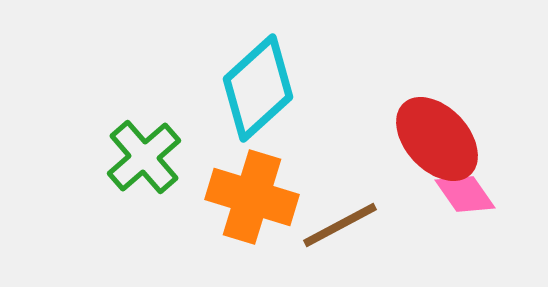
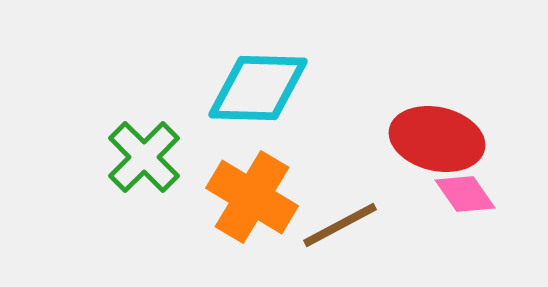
cyan diamond: rotated 44 degrees clockwise
red ellipse: rotated 34 degrees counterclockwise
green cross: rotated 4 degrees counterclockwise
orange cross: rotated 14 degrees clockwise
